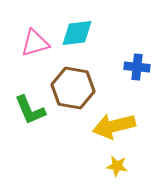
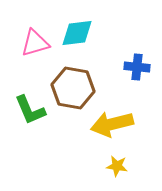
yellow arrow: moved 2 px left, 2 px up
